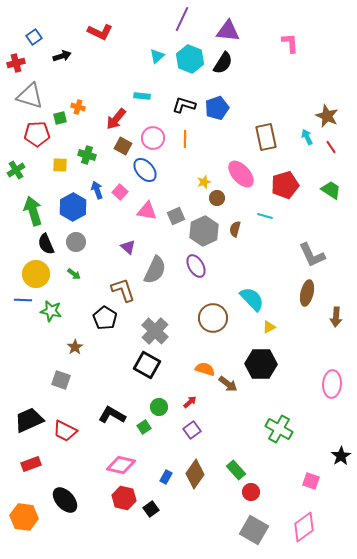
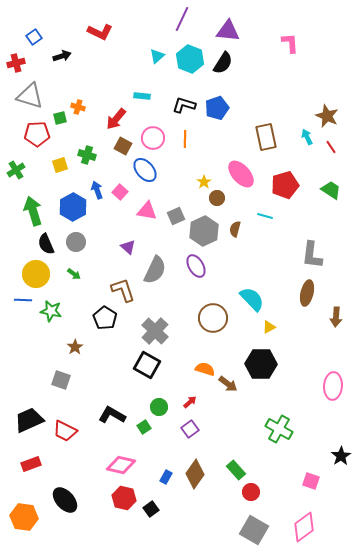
yellow square at (60, 165): rotated 21 degrees counterclockwise
yellow star at (204, 182): rotated 16 degrees counterclockwise
gray L-shape at (312, 255): rotated 32 degrees clockwise
pink ellipse at (332, 384): moved 1 px right, 2 px down
purple square at (192, 430): moved 2 px left, 1 px up
